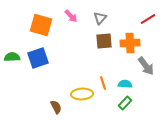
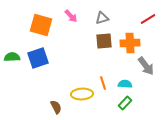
gray triangle: moved 2 px right; rotated 32 degrees clockwise
